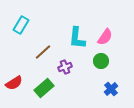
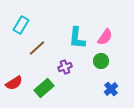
brown line: moved 6 px left, 4 px up
